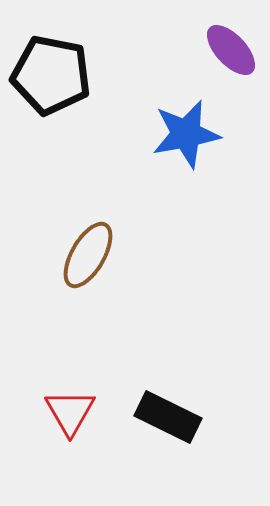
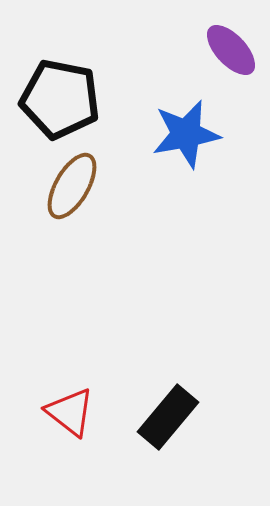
black pentagon: moved 9 px right, 24 px down
brown ellipse: moved 16 px left, 69 px up
red triangle: rotated 22 degrees counterclockwise
black rectangle: rotated 76 degrees counterclockwise
